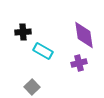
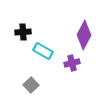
purple diamond: rotated 36 degrees clockwise
purple cross: moved 7 px left
gray square: moved 1 px left, 2 px up
